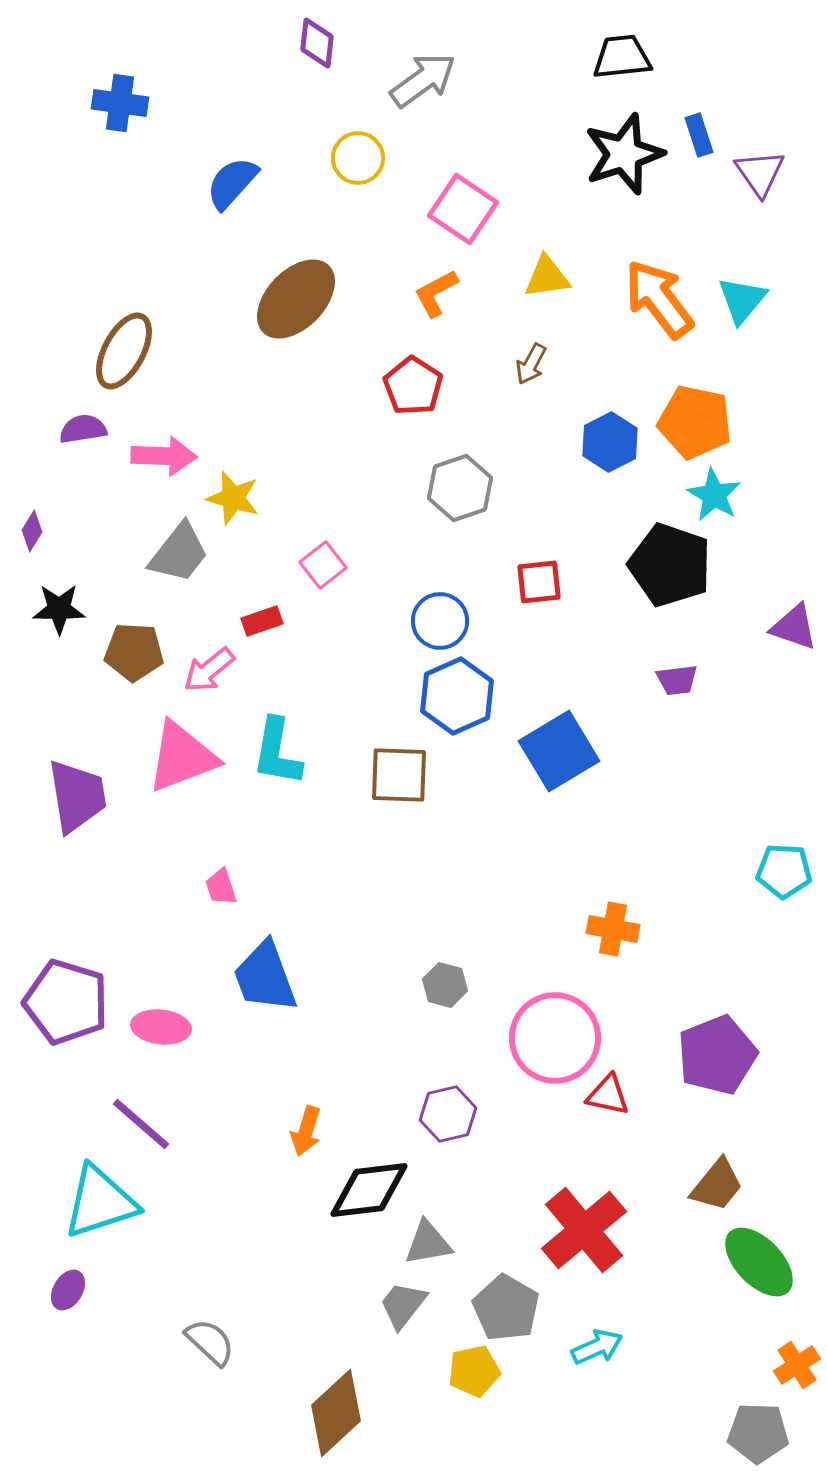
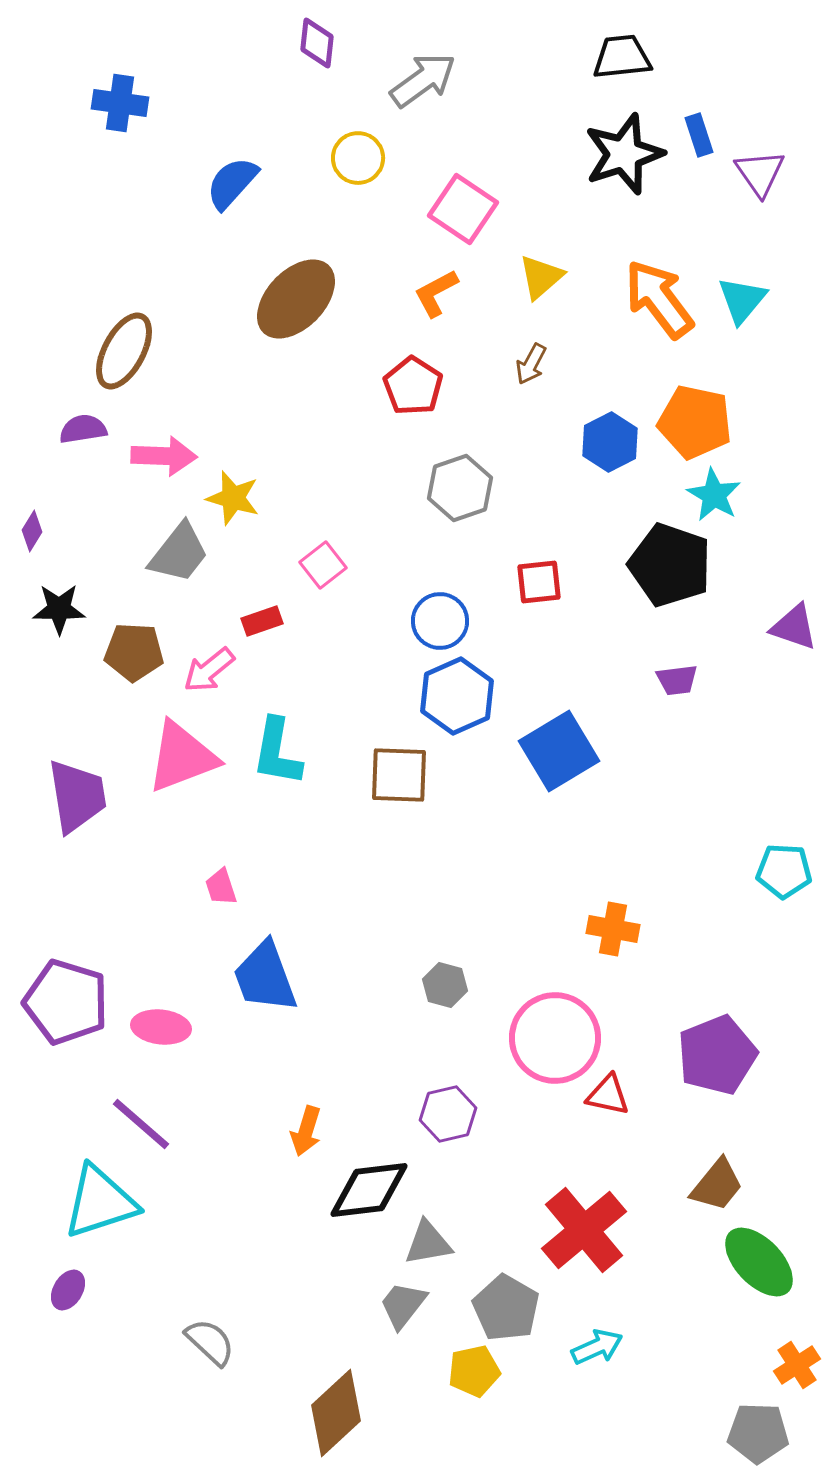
yellow triangle at (547, 277): moved 6 px left; rotated 33 degrees counterclockwise
